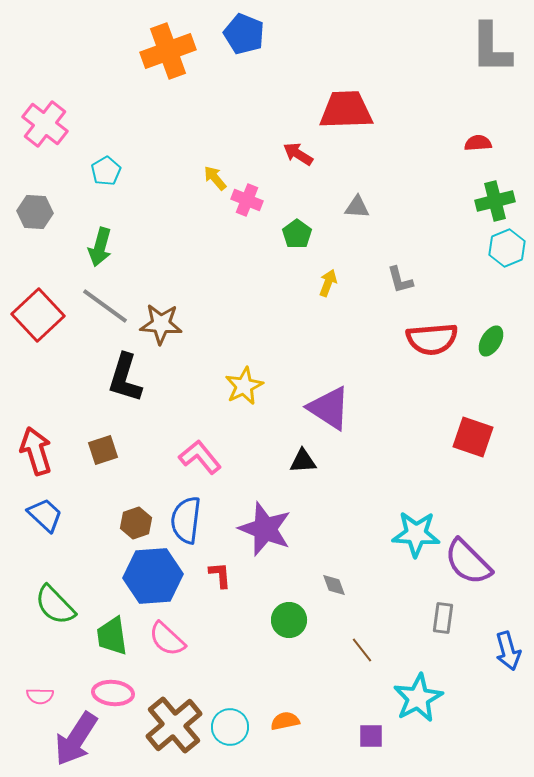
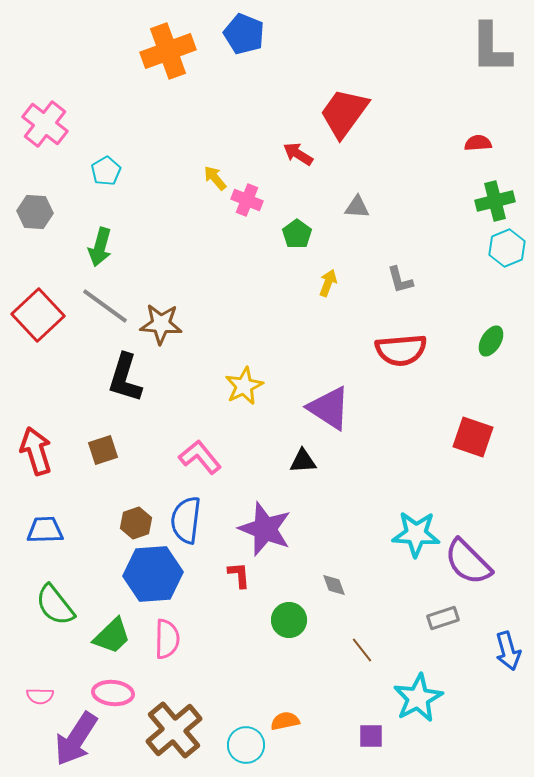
red trapezoid at (346, 110): moved 2 px left, 3 px down; rotated 52 degrees counterclockwise
red semicircle at (432, 339): moved 31 px left, 11 px down
blue trapezoid at (45, 515): moved 15 px down; rotated 45 degrees counterclockwise
red L-shape at (220, 575): moved 19 px right
blue hexagon at (153, 576): moved 2 px up
green semicircle at (55, 605): rotated 6 degrees clockwise
gray rectangle at (443, 618): rotated 64 degrees clockwise
green trapezoid at (112, 636): rotated 126 degrees counterclockwise
pink semicircle at (167, 639): rotated 132 degrees counterclockwise
brown cross at (174, 725): moved 5 px down
cyan circle at (230, 727): moved 16 px right, 18 px down
